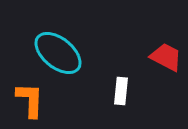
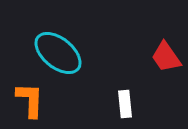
red trapezoid: rotated 152 degrees counterclockwise
white rectangle: moved 4 px right, 13 px down; rotated 12 degrees counterclockwise
